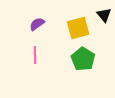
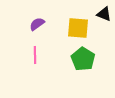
black triangle: moved 1 px up; rotated 28 degrees counterclockwise
yellow square: rotated 20 degrees clockwise
